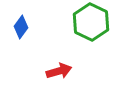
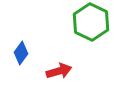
blue diamond: moved 26 px down
